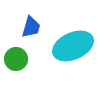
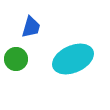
cyan ellipse: moved 13 px down
